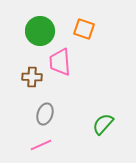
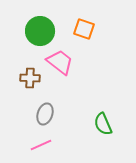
pink trapezoid: rotated 132 degrees clockwise
brown cross: moved 2 px left, 1 px down
green semicircle: rotated 65 degrees counterclockwise
